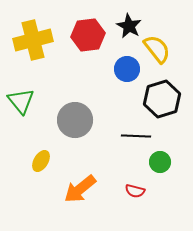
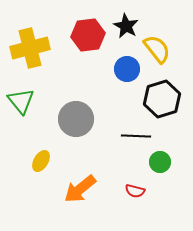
black star: moved 3 px left
yellow cross: moved 3 px left, 8 px down
gray circle: moved 1 px right, 1 px up
